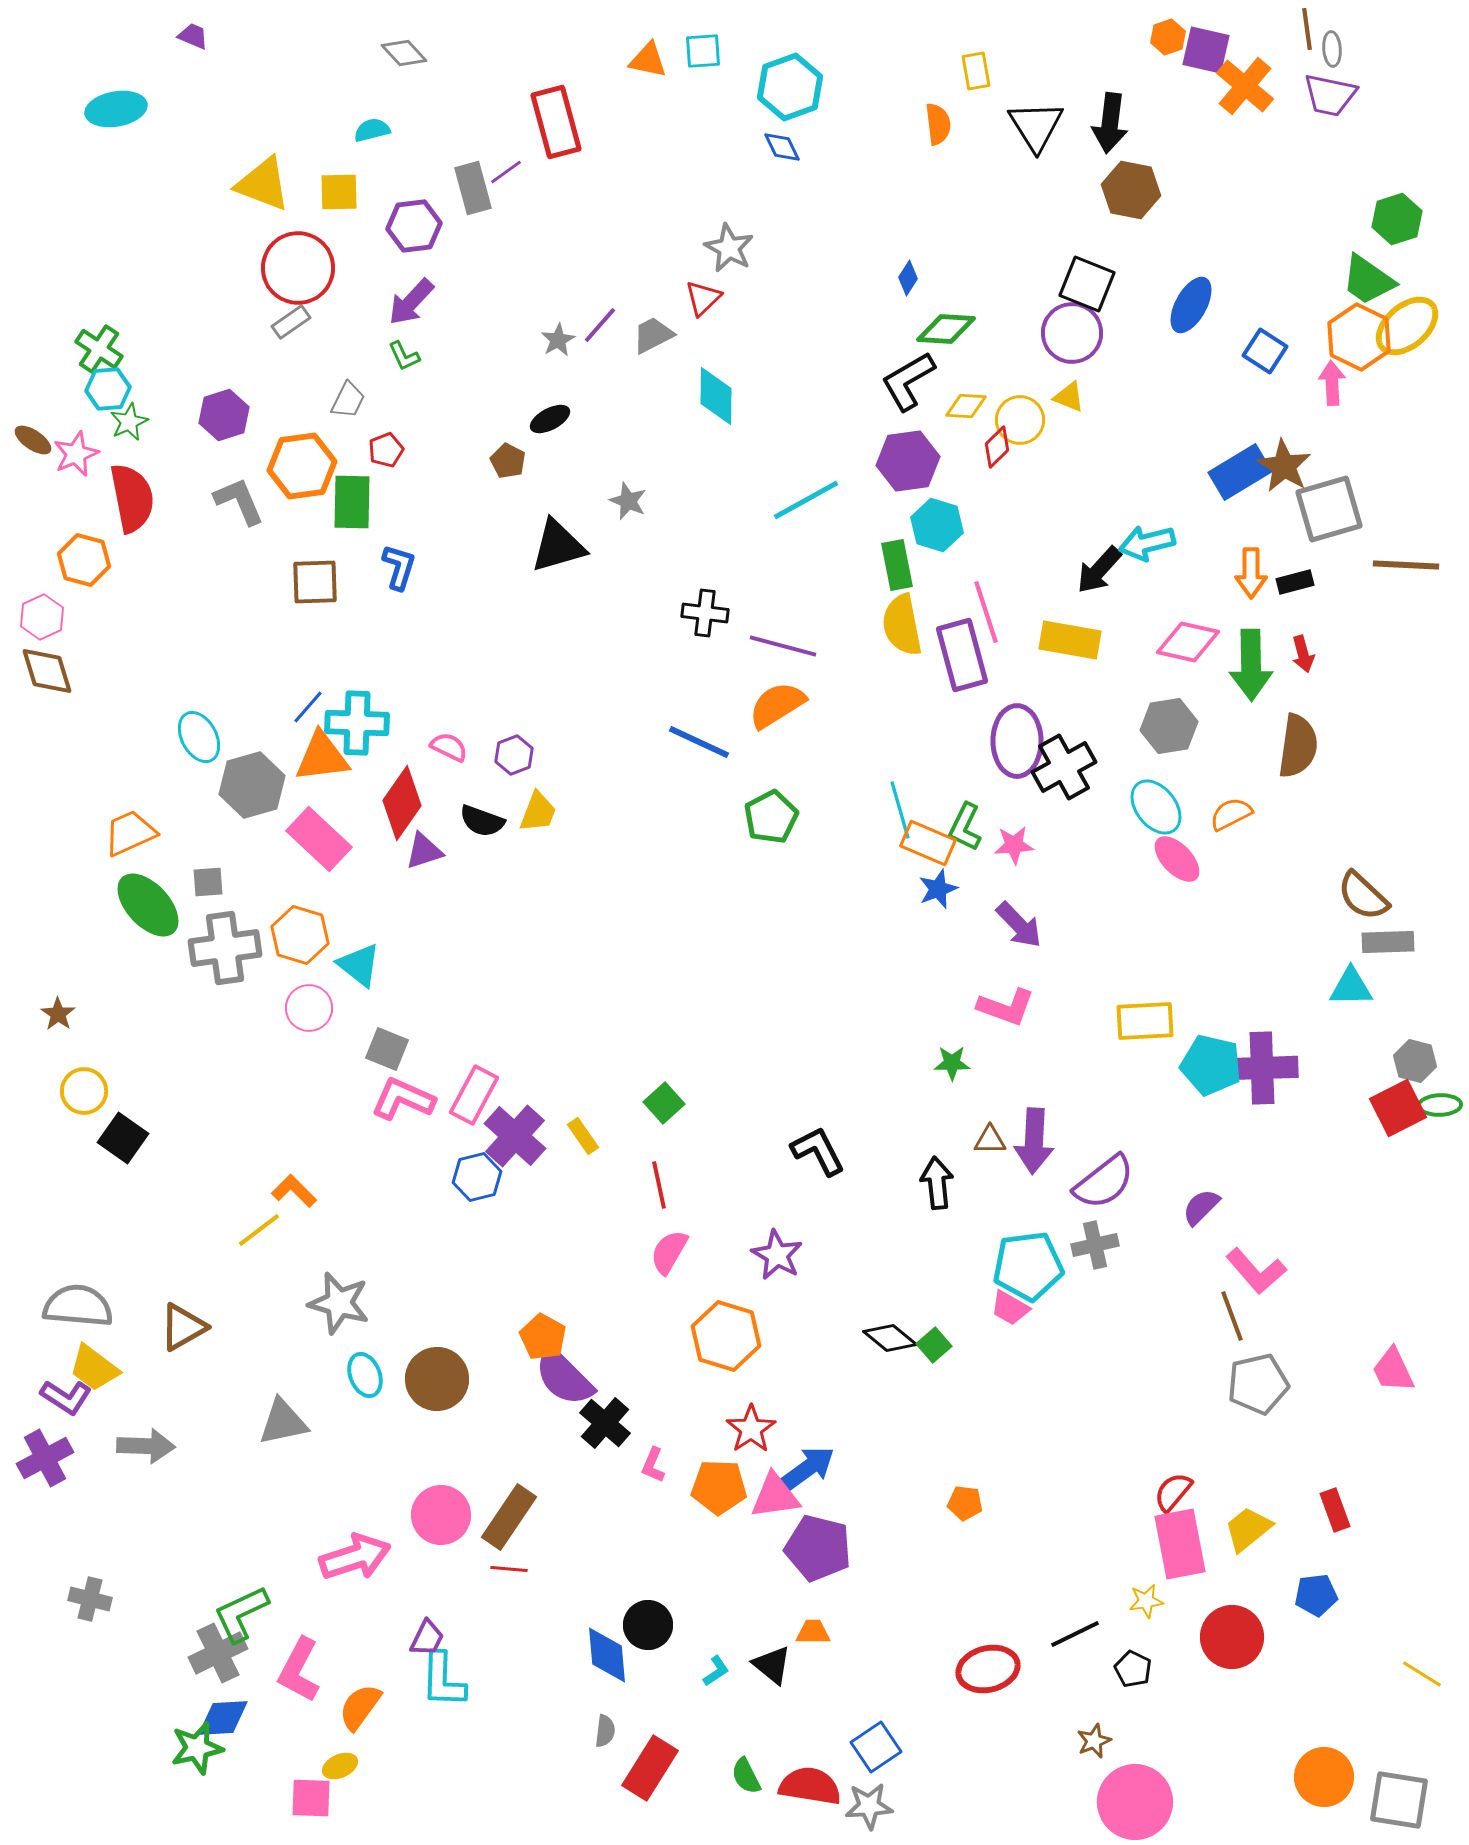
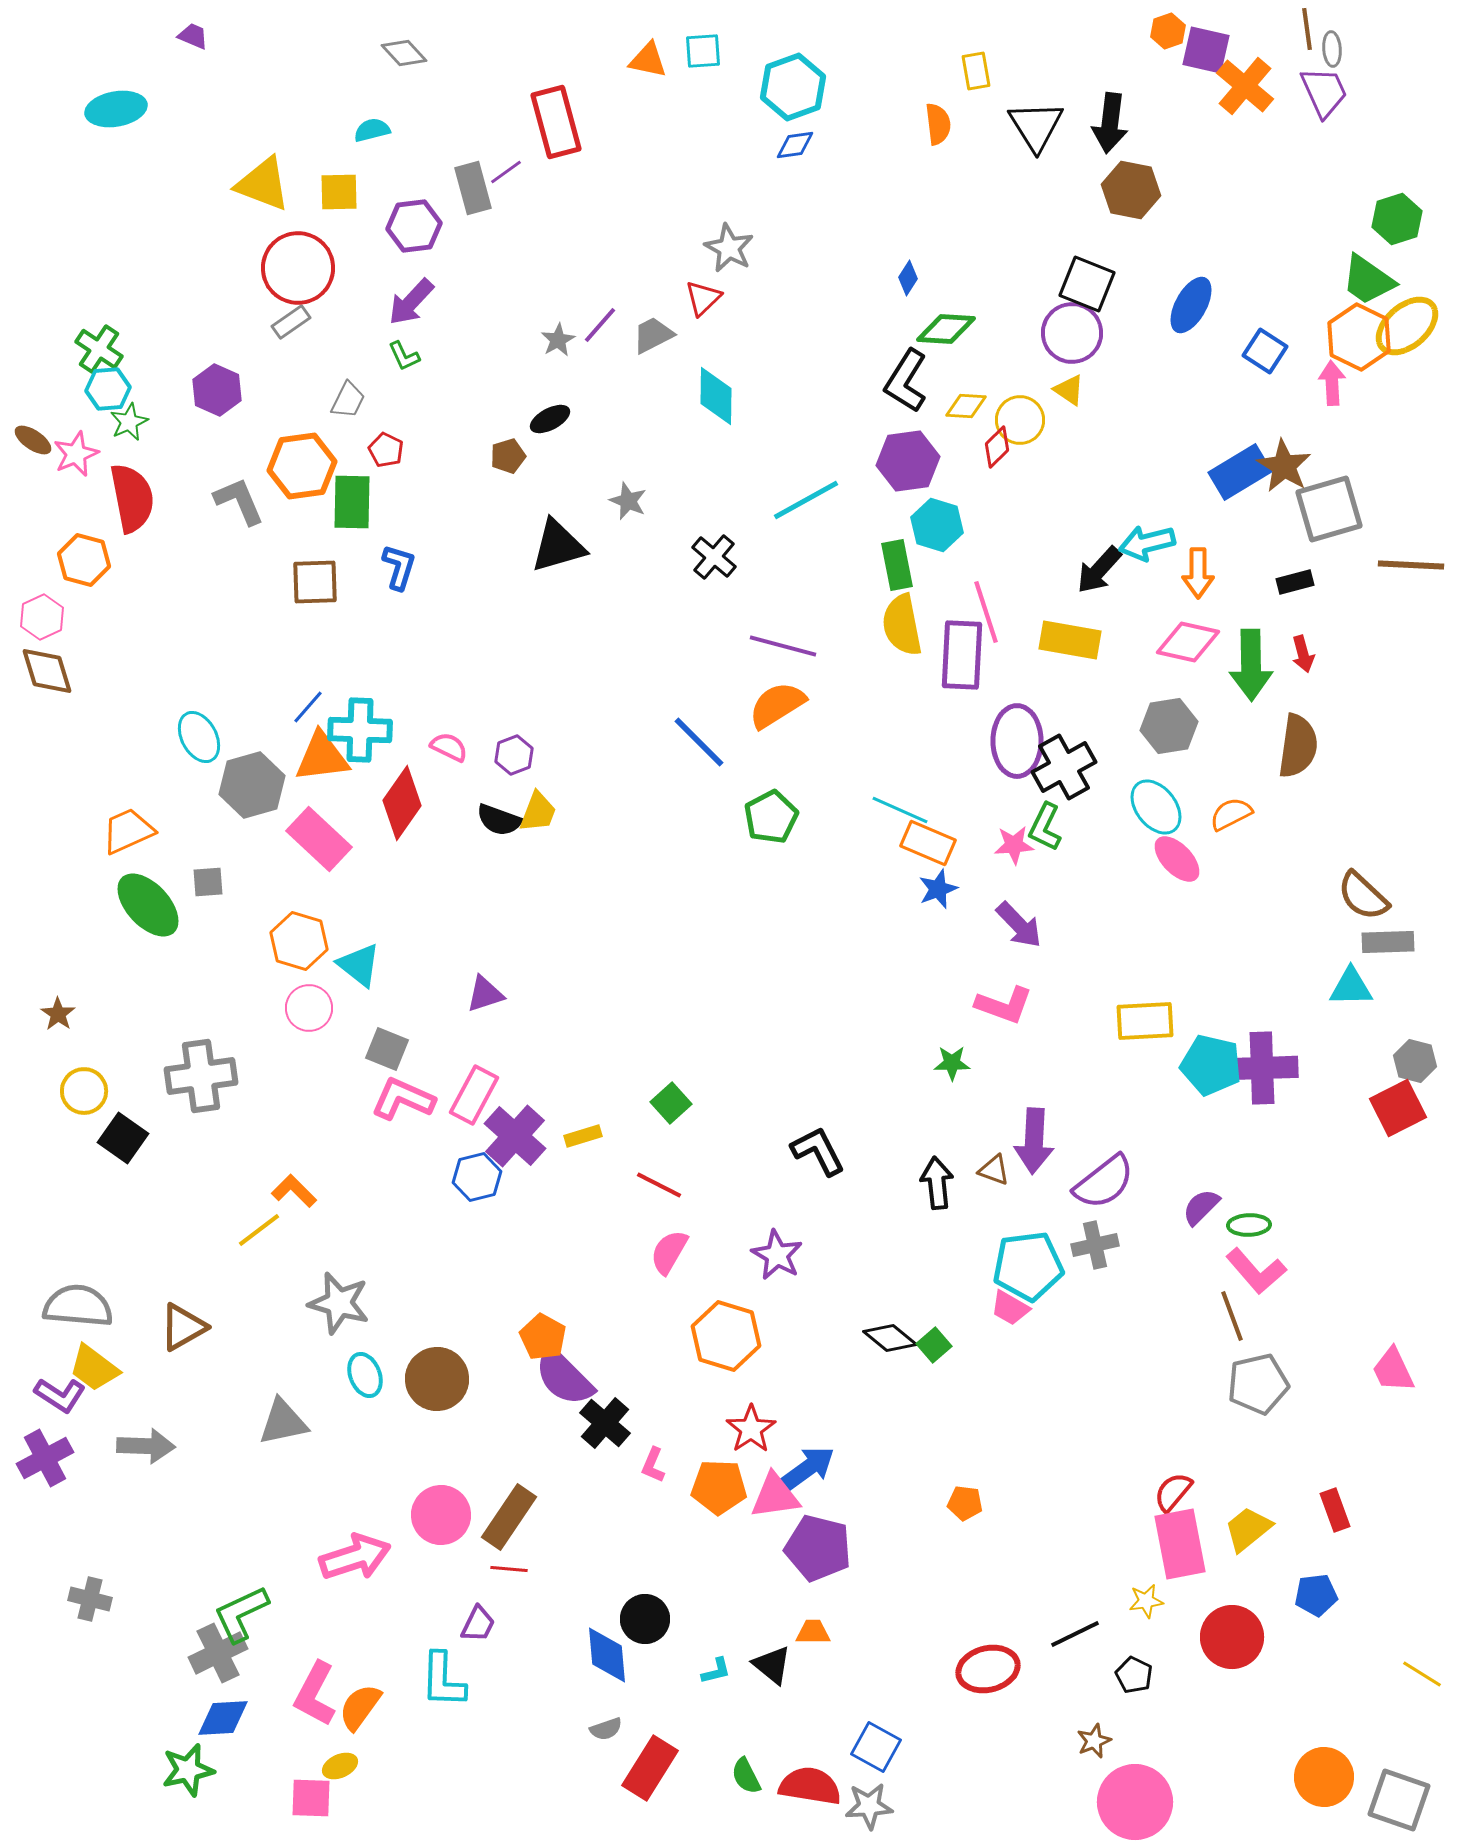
orange hexagon at (1168, 37): moved 6 px up
cyan hexagon at (790, 87): moved 3 px right
purple trapezoid at (1330, 95): moved 6 px left, 3 px up; rotated 126 degrees counterclockwise
blue diamond at (782, 147): moved 13 px right, 2 px up; rotated 72 degrees counterclockwise
black L-shape at (908, 381): moved 2 px left; rotated 28 degrees counterclockwise
yellow triangle at (1069, 397): moved 7 px up; rotated 12 degrees clockwise
purple hexagon at (224, 415): moved 7 px left, 25 px up; rotated 18 degrees counterclockwise
red pentagon at (386, 450): rotated 24 degrees counterclockwise
brown pentagon at (508, 461): moved 5 px up; rotated 28 degrees clockwise
brown line at (1406, 565): moved 5 px right
orange arrow at (1251, 573): moved 53 px left
black cross at (705, 613): moved 9 px right, 56 px up; rotated 33 degrees clockwise
purple rectangle at (962, 655): rotated 18 degrees clockwise
cyan cross at (357, 723): moved 3 px right, 7 px down
blue line at (699, 742): rotated 20 degrees clockwise
cyan line at (900, 810): rotated 50 degrees counterclockwise
black semicircle at (482, 821): moved 17 px right, 1 px up
green L-shape at (965, 827): moved 80 px right
orange trapezoid at (130, 833): moved 2 px left, 2 px up
purple triangle at (424, 851): moved 61 px right, 143 px down
orange hexagon at (300, 935): moved 1 px left, 6 px down
gray cross at (225, 948): moved 24 px left, 128 px down
pink L-shape at (1006, 1007): moved 2 px left, 2 px up
green square at (664, 1103): moved 7 px right
green ellipse at (1440, 1105): moved 191 px left, 120 px down
yellow rectangle at (583, 1136): rotated 72 degrees counterclockwise
brown triangle at (990, 1140): moved 4 px right, 30 px down; rotated 20 degrees clockwise
red line at (659, 1185): rotated 51 degrees counterclockwise
purple L-shape at (66, 1397): moved 6 px left, 2 px up
black circle at (648, 1625): moved 3 px left, 6 px up
purple trapezoid at (427, 1638): moved 51 px right, 14 px up
black pentagon at (1133, 1669): moved 1 px right, 6 px down
pink L-shape at (299, 1670): moved 16 px right, 24 px down
cyan L-shape at (716, 1671): rotated 20 degrees clockwise
gray semicircle at (605, 1731): moved 1 px right, 2 px up; rotated 64 degrees clockwise
blue square at (876, 1747): rotated 27 degrees counterclockwise
green star at (197, 1748): moved 9 px left, 22 px down
gray square at (1399, 1800): rotated 10 degrees clockwise
